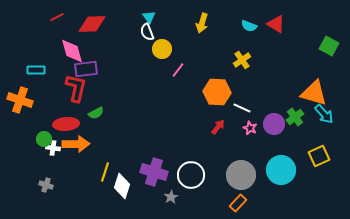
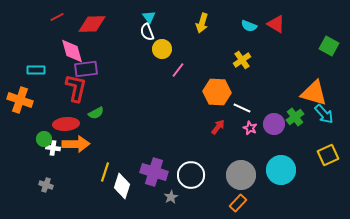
yellow square: moved 9 px right, 1 px up
